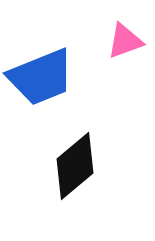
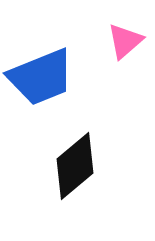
pink triangle: rotated 21 degrees counterclockwise
